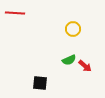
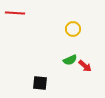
green semicircle: moved 1 px right
